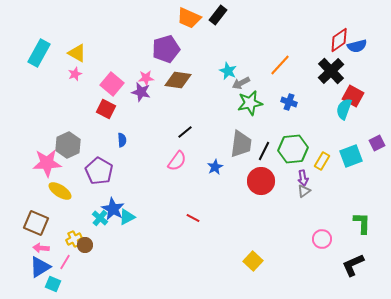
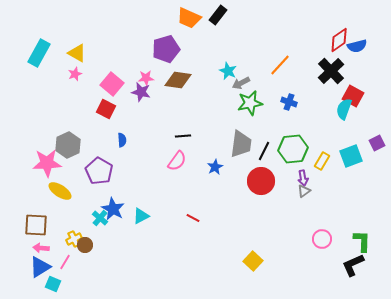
black line at (185, 132): moved 2 px left, 4 px down; rotated 35 degrees clockwise
cyan triangle at (127, 217): moved 14 px right, 1 px up
brown square at (36, 223): moved 2 px down; rotated 20 degrees counterclockwise
green L-shape at (362, 223): moved 18 px down
